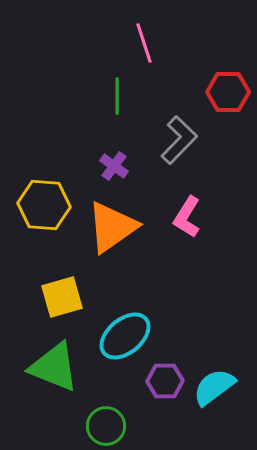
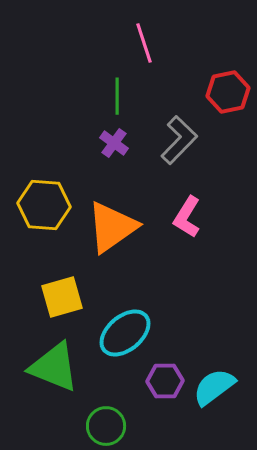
red hexagon: rotated 12 degrees counterclockwise
purple cross: moved 23 px up
cyan ellipse: moved 3 px up
